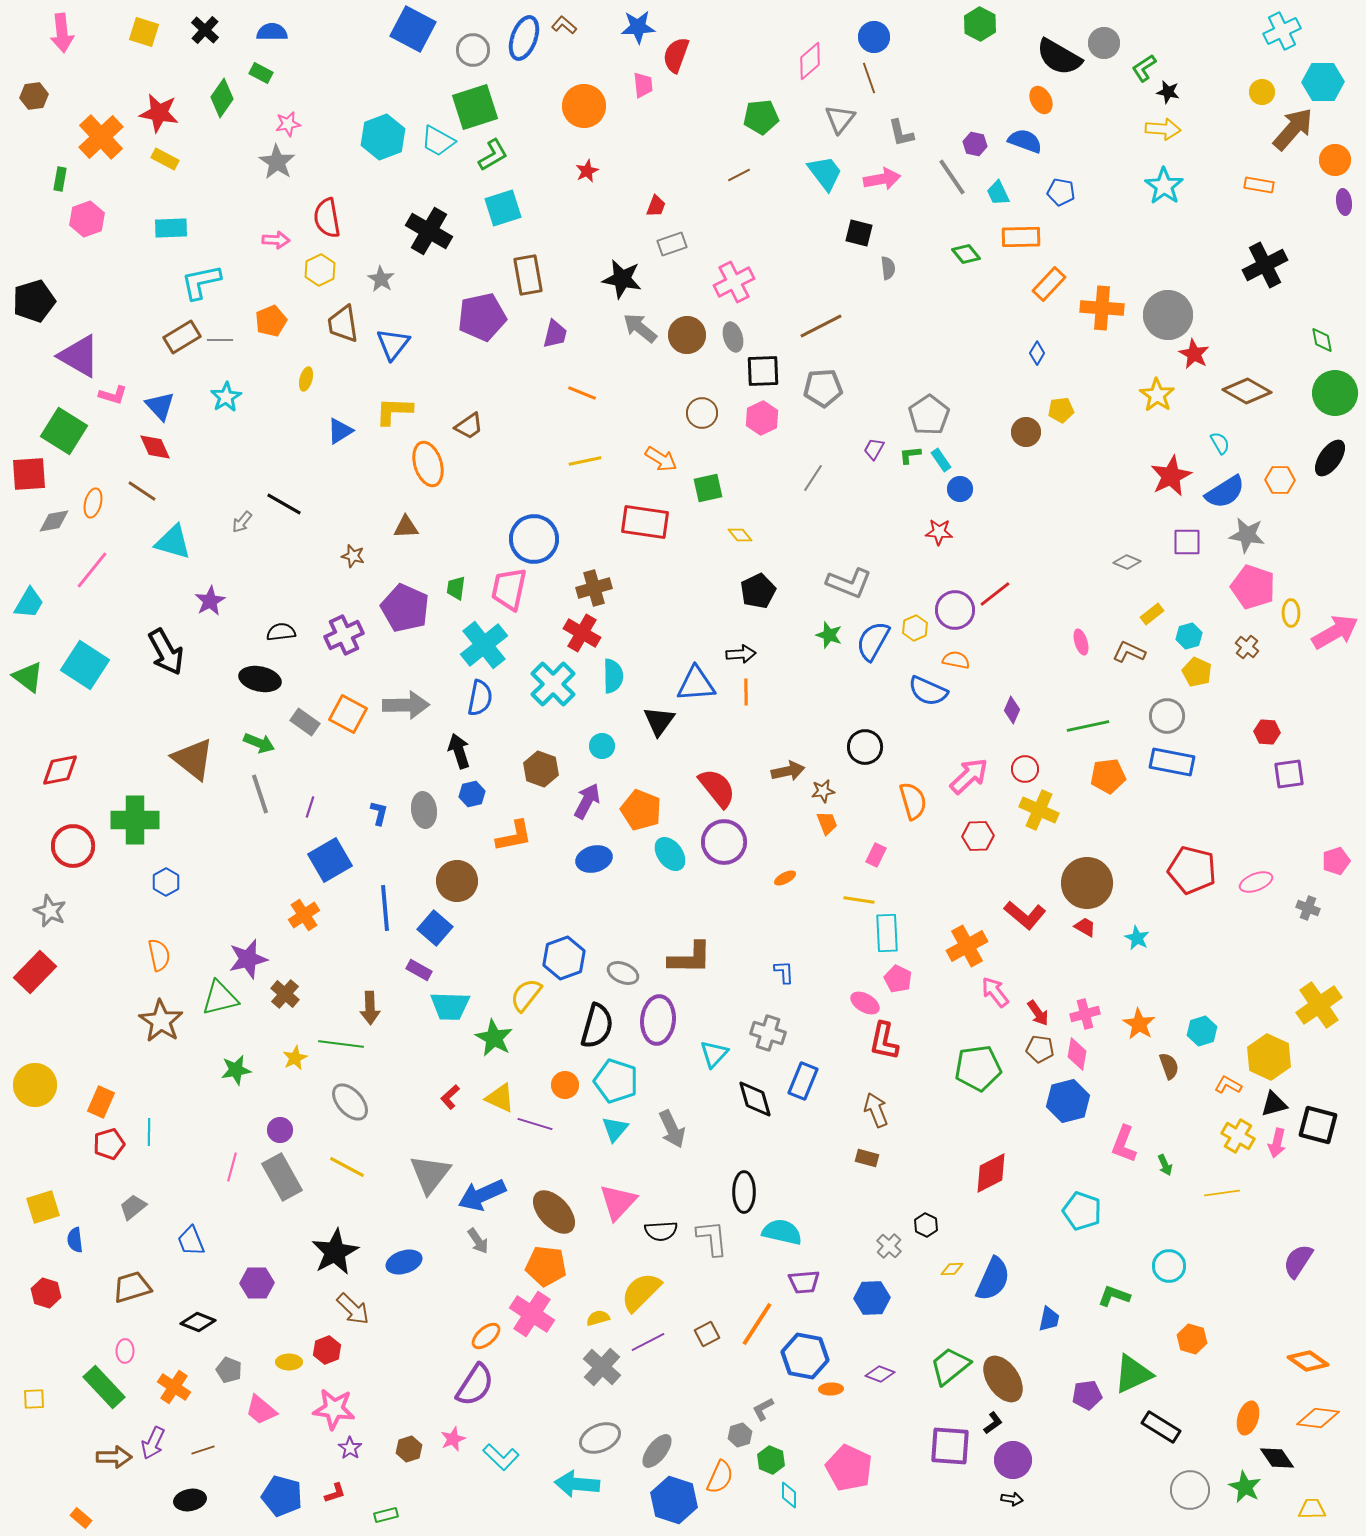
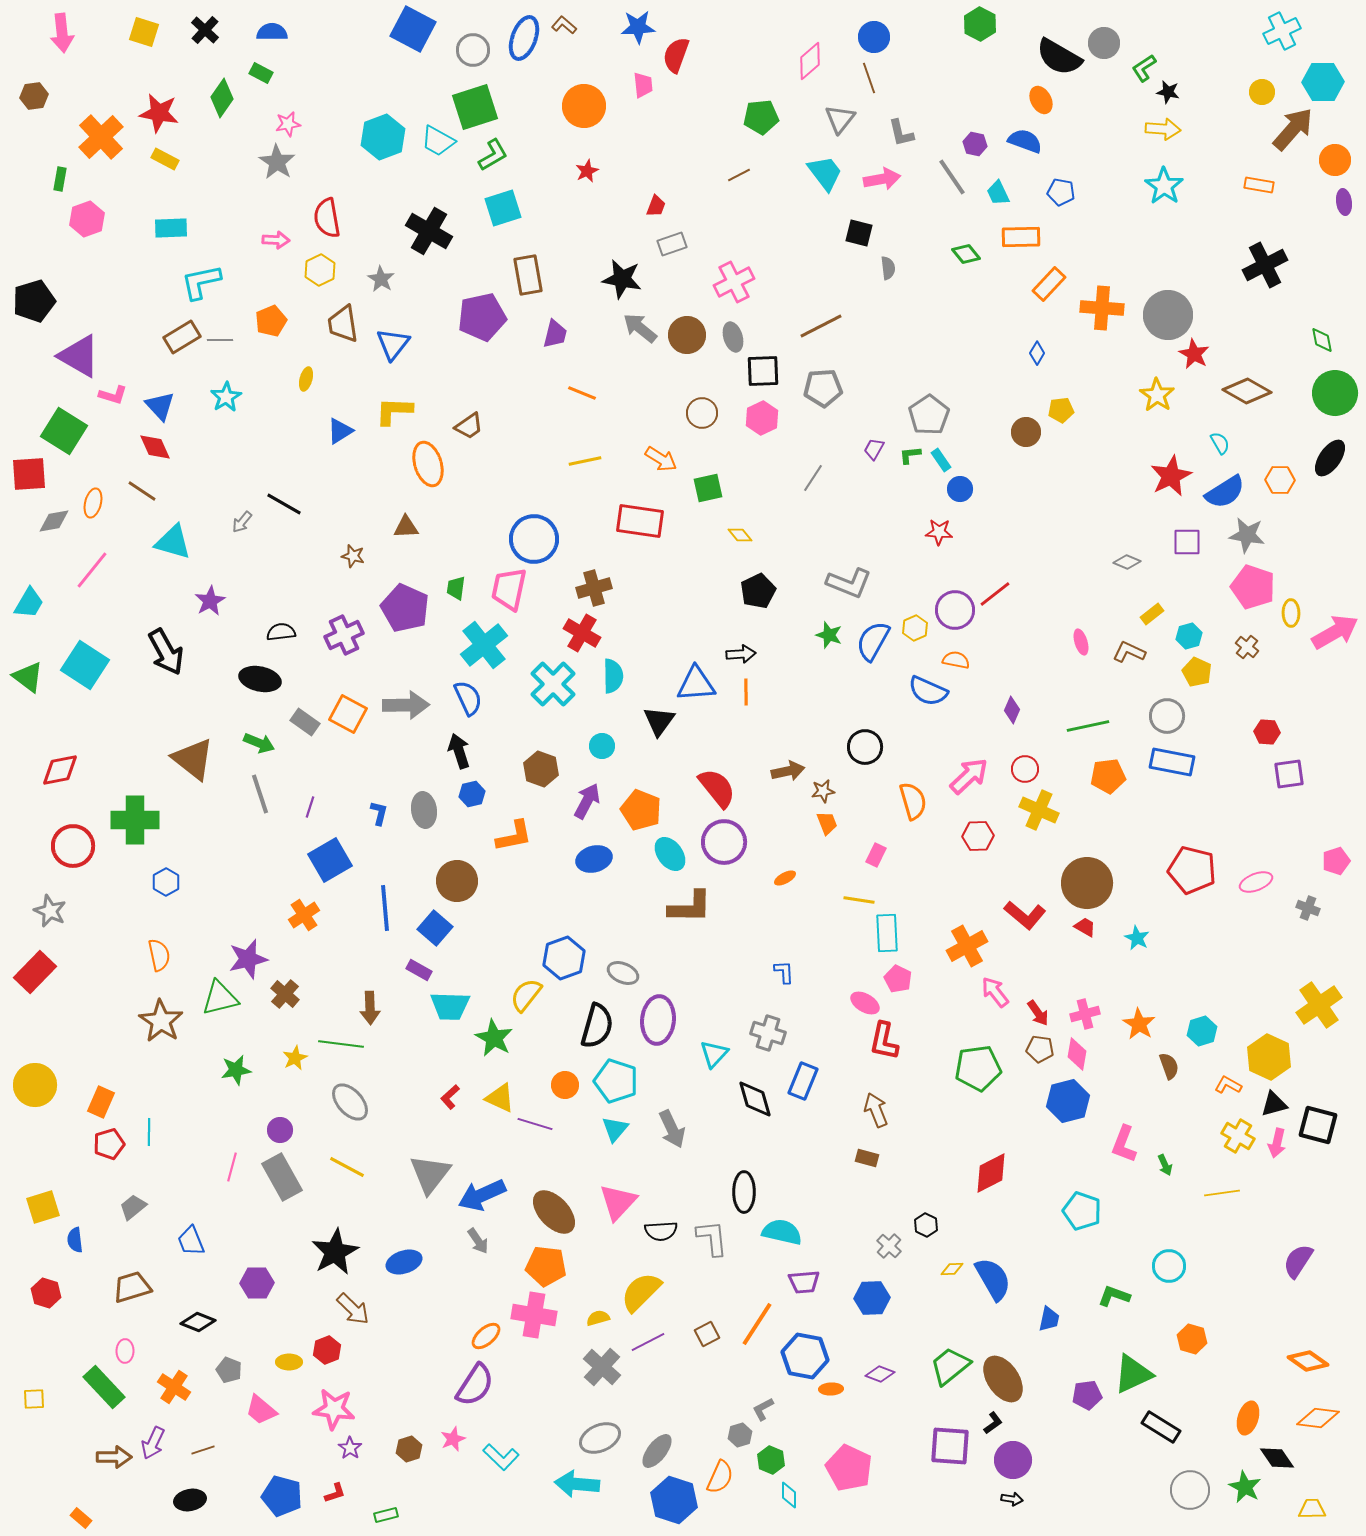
red rectangle at (645, 522): moved 5 px left, 1 px up
blue semicircle at (480, 698): moved 12 px left; rotated 36 degrees counterclockwise
brown L-shape at (690, 958): moved 51 px up
blue semicircle at (993, 1279): rotated 54 degrees counterclockwise
pink cross at (532, 1314): moved 2 px right, 1 px down; rotated 24 degrees counterclockwise
